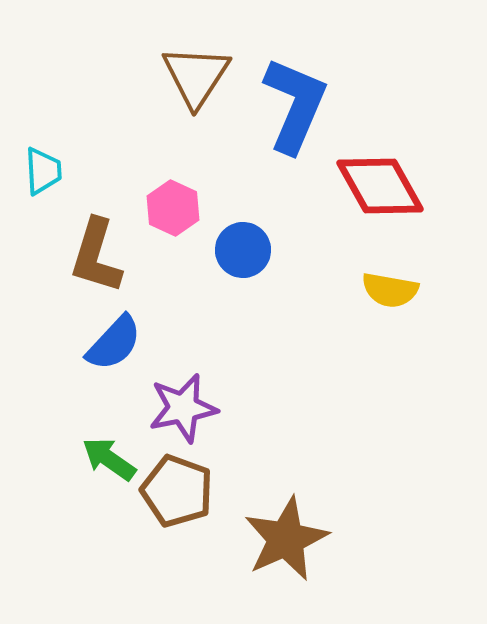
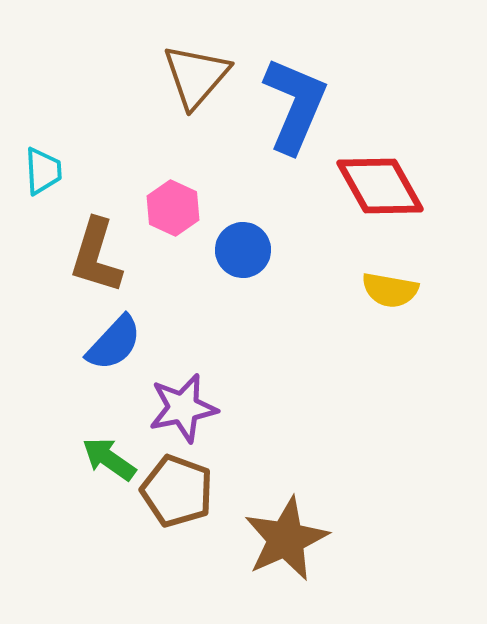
brown triangle: rotated 8 degrees clockwise
